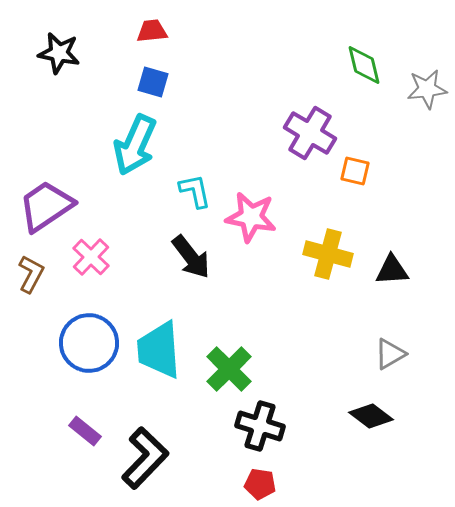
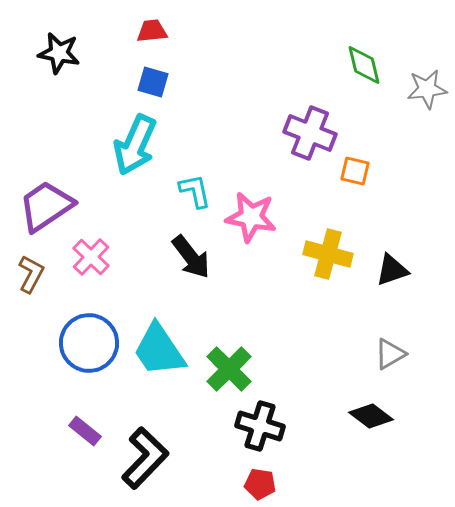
purple cross: rotated 9 degrees counterclockwise
black triangle: rotated 15 degrees counterclockwise
cyan trapezoid: rotated 30 degrees counterclockwise
